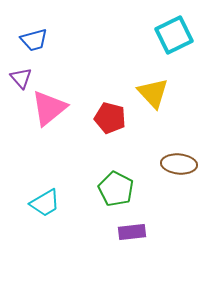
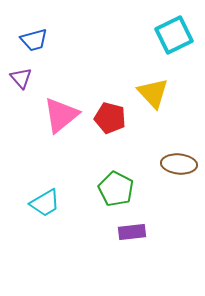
pink triangle: moved 12 px right, 7 px down
